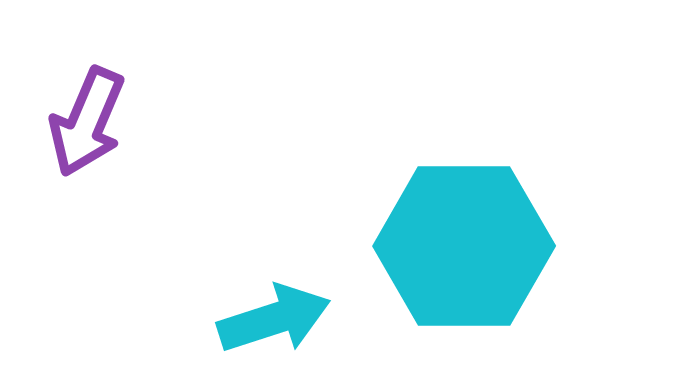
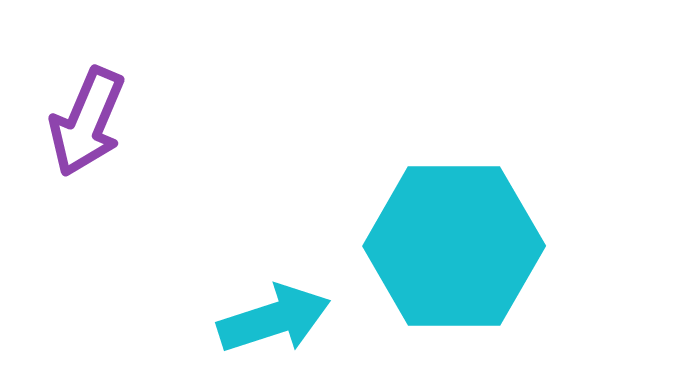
cyan hexagon: moved 10 px left
